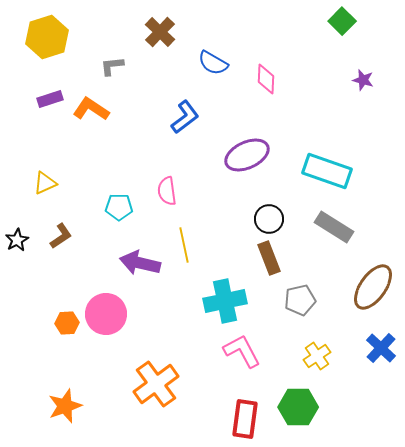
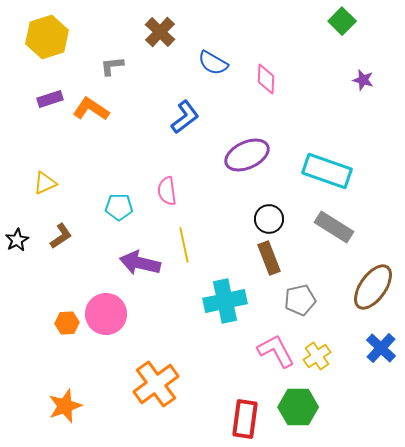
pink L-shape: moved 34 px right
